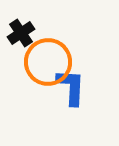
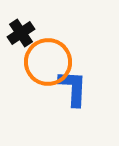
blue L-shape: moved 2 px right, 1 px down
